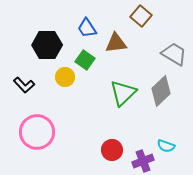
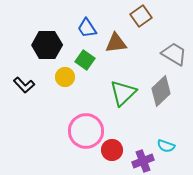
brown square: rotated 15 degrees clockwise
pink circle: moved 49 px right, 1 px up
